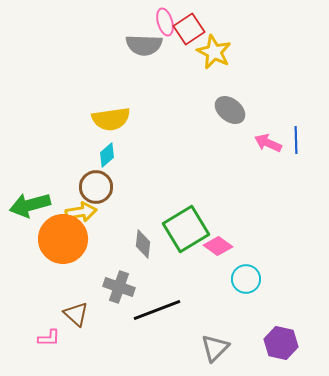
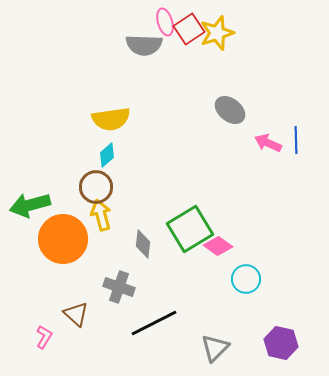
yellow star: moved 3 px right, 19 px up; rotated 28 degrees clockwise
yellow arrow: moved 20 px right, 3 px down; rotated 96 degrees counterclockwise
green square: moved 4 px right
black line: moved 3 px left, 13 px down; rotated 6 degrees counterclockwise
pink L-shape: moved 5 px left, 1 px up; rotated 60 degrees counterclockwise
